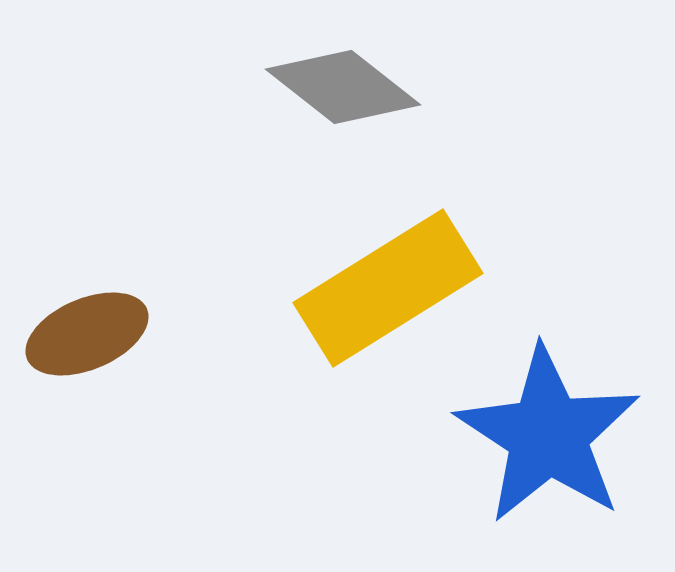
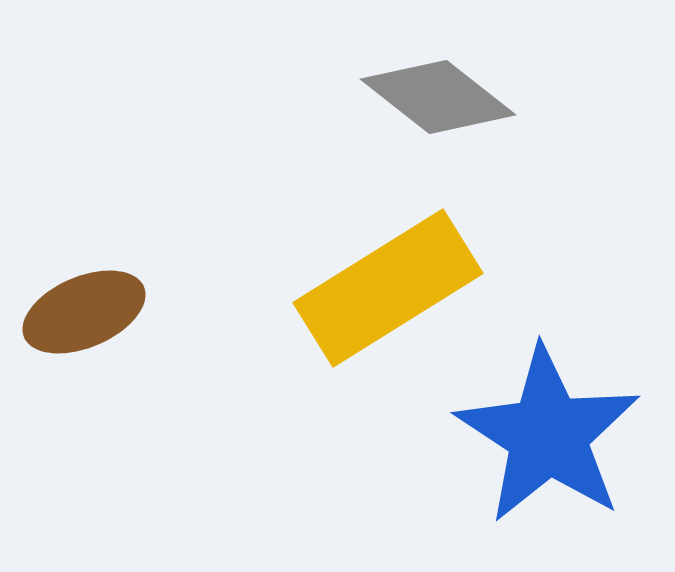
gray diamond: moved 95 px right, 10 px down
brown ellipse: moved 3 px left, 22 px up
